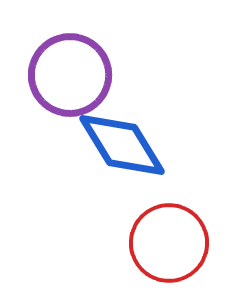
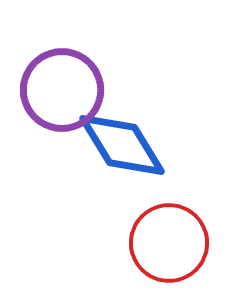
purple circle: moved 8 px left, 15 px down
